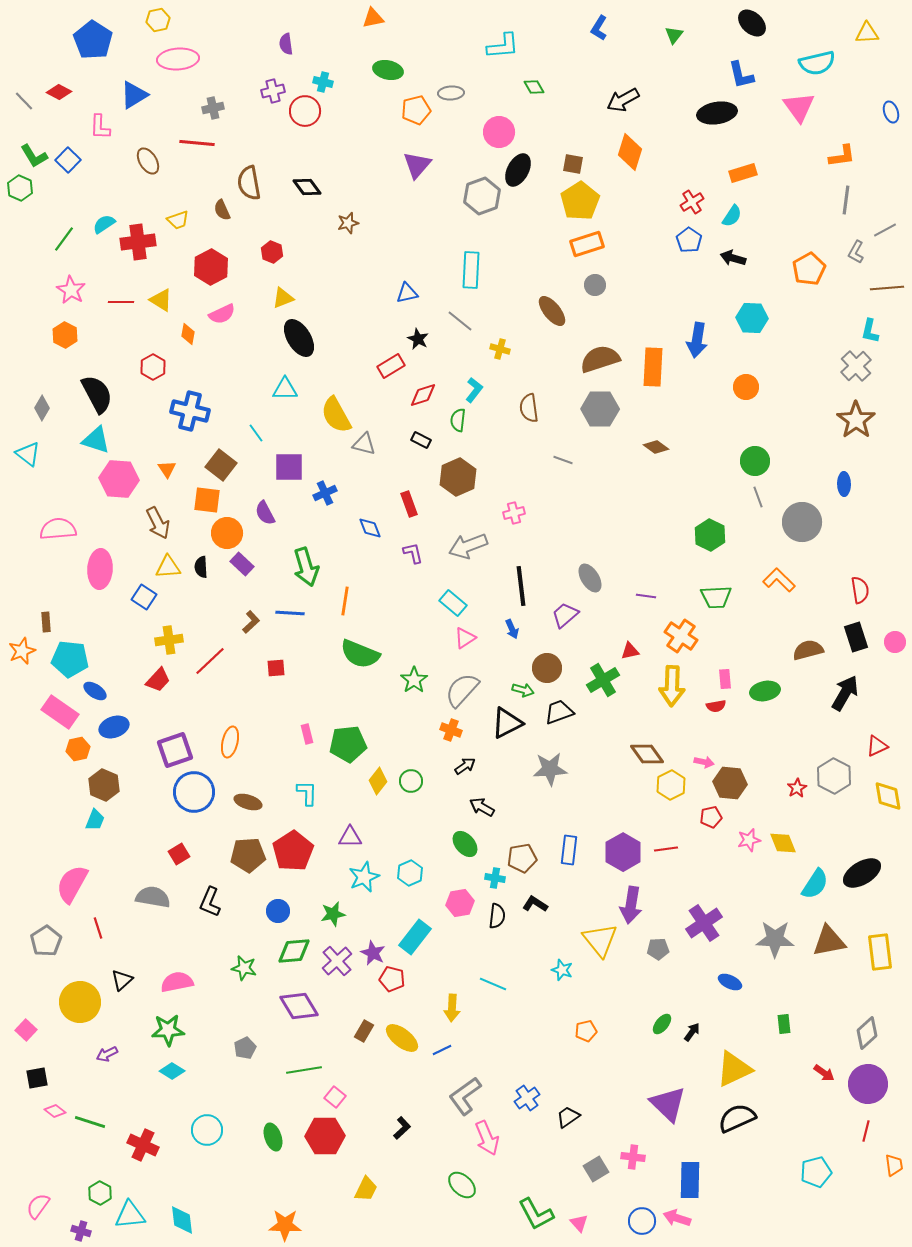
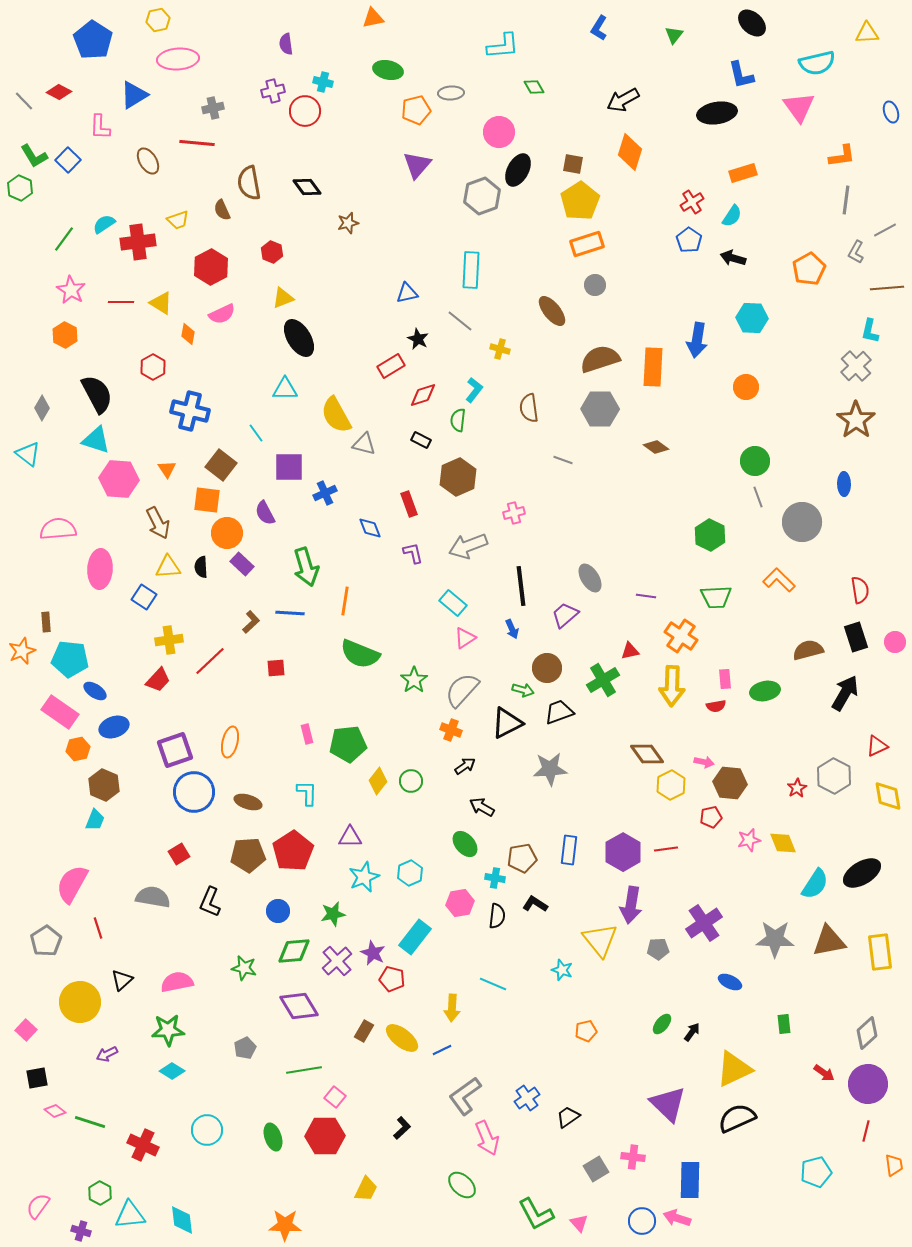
yellow triangle at (161, 300): moved 3 px down
